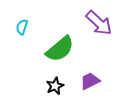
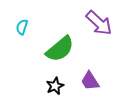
purple trapezoid: rotated 95 degrees counterclockwise
